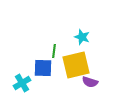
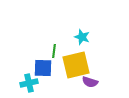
cyan cross: moved 7 px right; rotated 18 degrees clockwise
